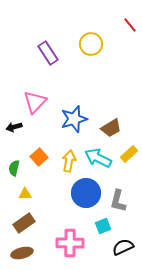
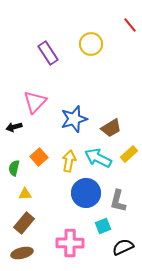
brown rectangle: rotated 15 degrees counterclockwise
